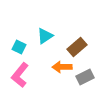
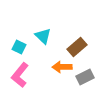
cyan triangle: moved 2 px left; rotated 42 degrees counterclockwise
